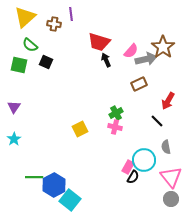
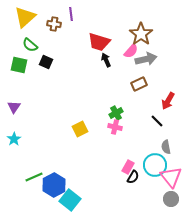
brown star: moved 22 px left, 13 px up
cyan circle: moved 11 px right, 5 px down
green line: rotated 24 degrees counterclockwise
